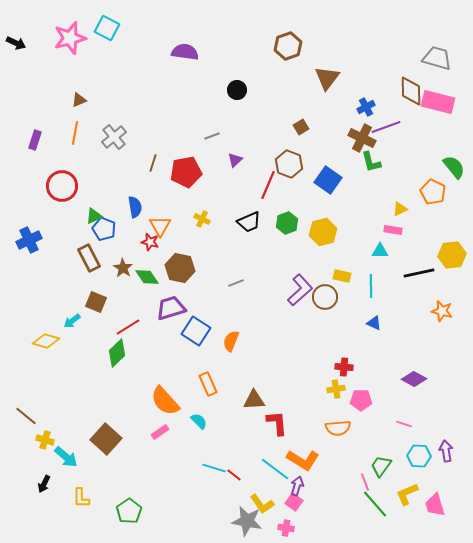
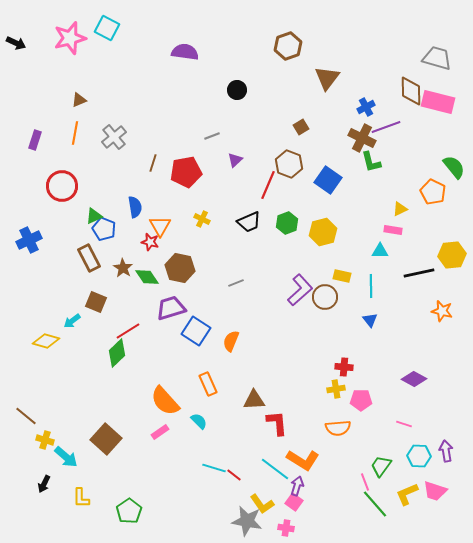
blue triangle at (374, 323): moved 4 px left, 3 px up; rotated 28 degrees clockwise
red line at (128, 327): moved 4 px down
pink trapezoid at (435, 505): moved 14 px up; rotated 55 degrees counterclockwise
